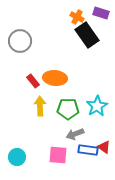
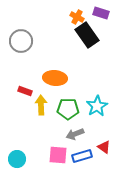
gray circle: moved 1 px right
red rectangle: moved 8 px left, 10 px down; rotated 32 degrees counterclockwise
yellow arrow: moved 1 px right, 1 px up
blue rectangle: moved 6 px left, 6 px down; rotated 24 degrees counterclockwise
cyan circle: moved 2 px down
